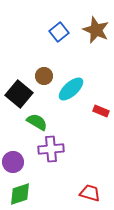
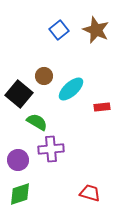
blue square: moved 2 px up
red rectangle: moved 1 px right, 4 px up; rotated 28 degrees counterclockwise
purple circle: moved 5 px right, 2 px up
